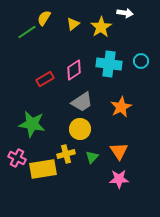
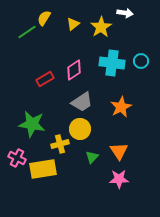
cyan cross: moved 3 px right, 1 px up
yellow cross: moved 6 px left, 10 px up
